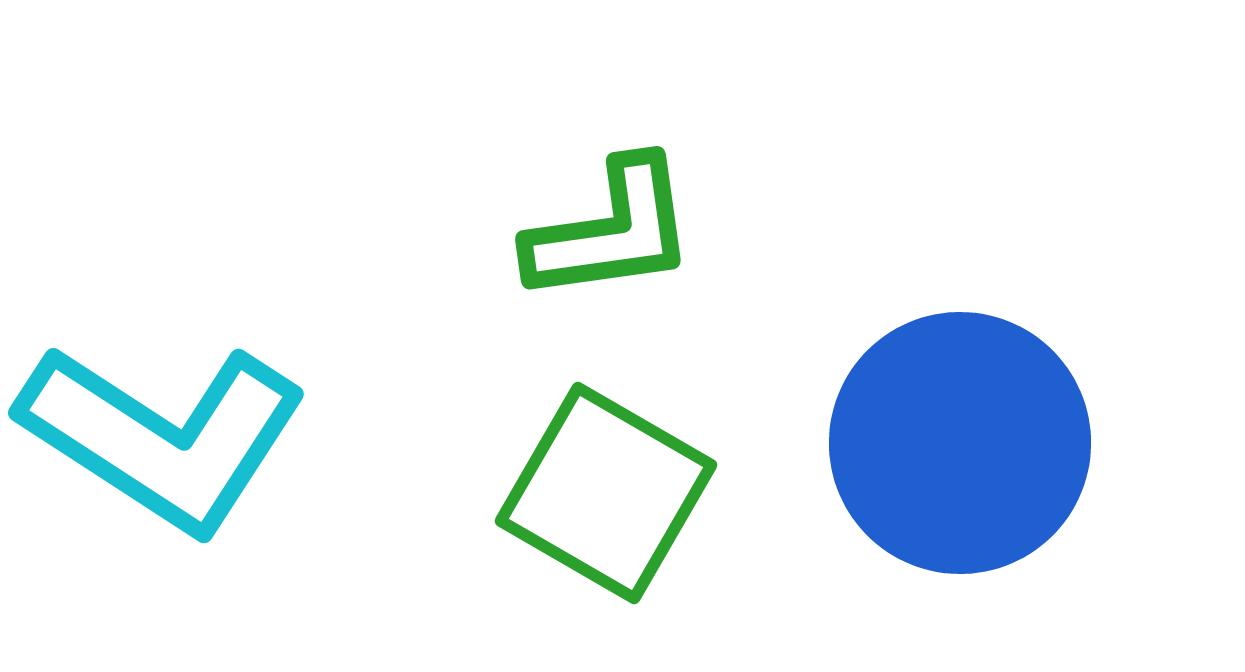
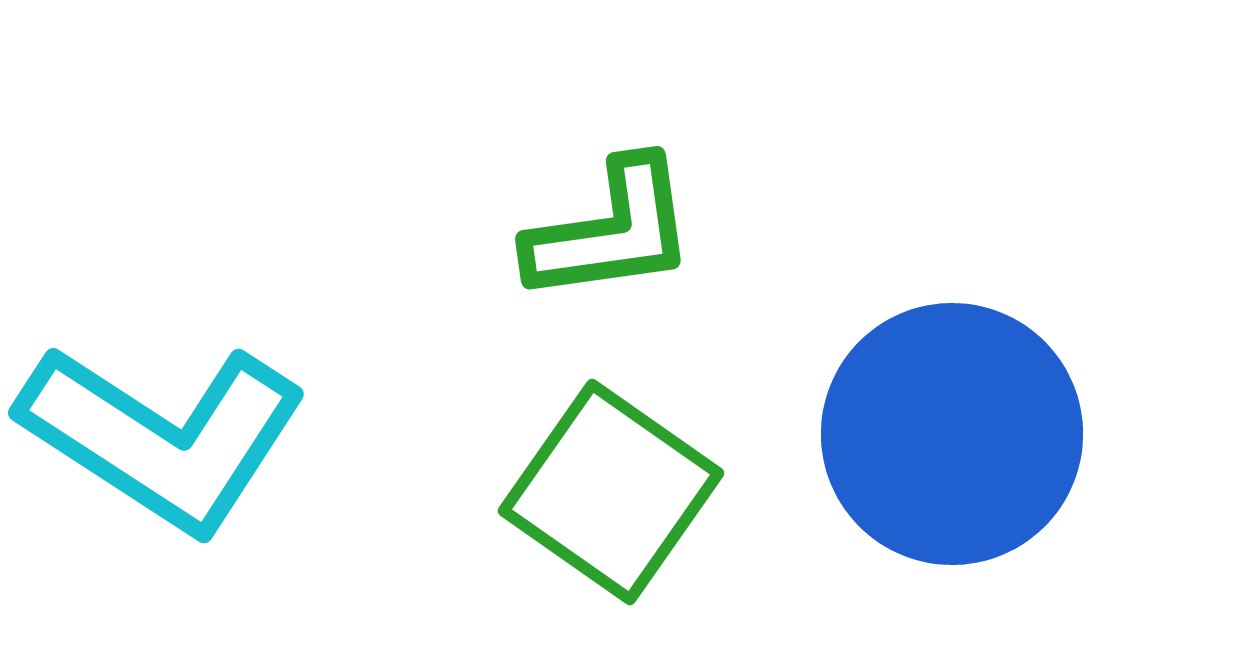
blue circle: moved 8 px left, 9 px up
green square: moved 5 px right, 1 px up; rotated 5 degrees clockwise
